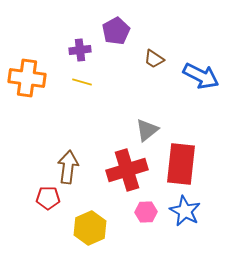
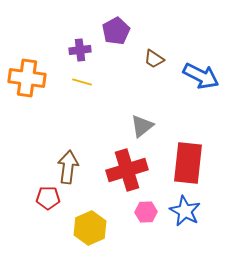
gray triangle: moved 5 px left, 4 px up
red rectangle: moved 7 px right, 1 px up
